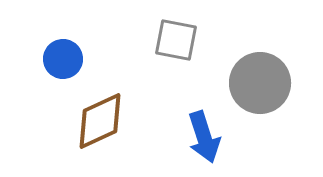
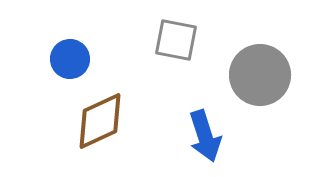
blue circle: moved 7 px right
gray circle: moved 8 px up
blue arrow: moved 1 px right, 1 px up
